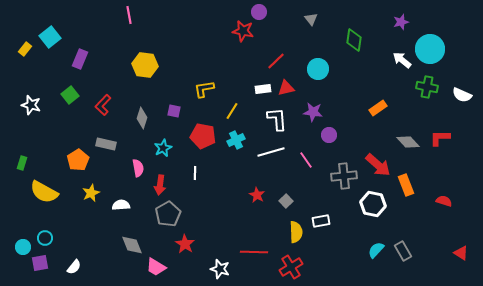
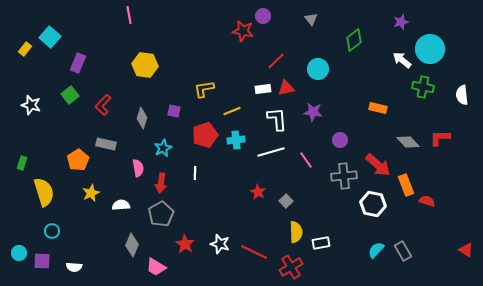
purple circle at (259, 12): moved 4 px right, 4 px down
cyan square at (50, 37): rotated 10 degrees counterclockwise
green diamond at (354, 40): rotated 45 degrees clockwise
purple rectangle at (80, 59): moved 2 px left, 4 px down
green cross at (427, 87): moved 4 px left
white semicircle at (462, 95): rotated 60 degrees clockwise
orange rectangle at (378, 108): rotated 48 degrees clockwise
yellow line at (232, 111): rotated 36 degrees clockwise
purple circle at (329, 135): moved 11 px right, 5 px down
red pentagon at (203, 136): moved 2 px right, 1 px up; rotated 30 degrees counterclockwise
cyan cross at (236, 140): rotated 18 degrees clockwise
red arrow at (160, 185): moved 1 px right, 2 px up
yellow semicircle at (44, 192): rotated 136 degrees counterclockwise
red star at (257, 195): moved 1 px right, 3 px up
red semicircle at (444, 201): moved 17 px left
gray pentagon at (168, 214): moved 7 px left
white rectangle at (321, 221): moved 22 px down
cyan circle at (45, 238): moved 7 px right, 7 px up
gray diamond at (132, 245): rotated 45 degrees clockwise
cyan circle at (23, 247): moved 4 px left, 6 px down
red line at (254, 252): rotated 24 degrees clockwise
red triangle at (461, 253): moved 5 px right, 3 px up
purple square at (40, 263): moved 2 px right, 2 px up; rotated 12 degrees clockwise
white semicircle at (74, 267): rotated 56 degrees clockwise
white star at (220, 269): moved 25 px up
